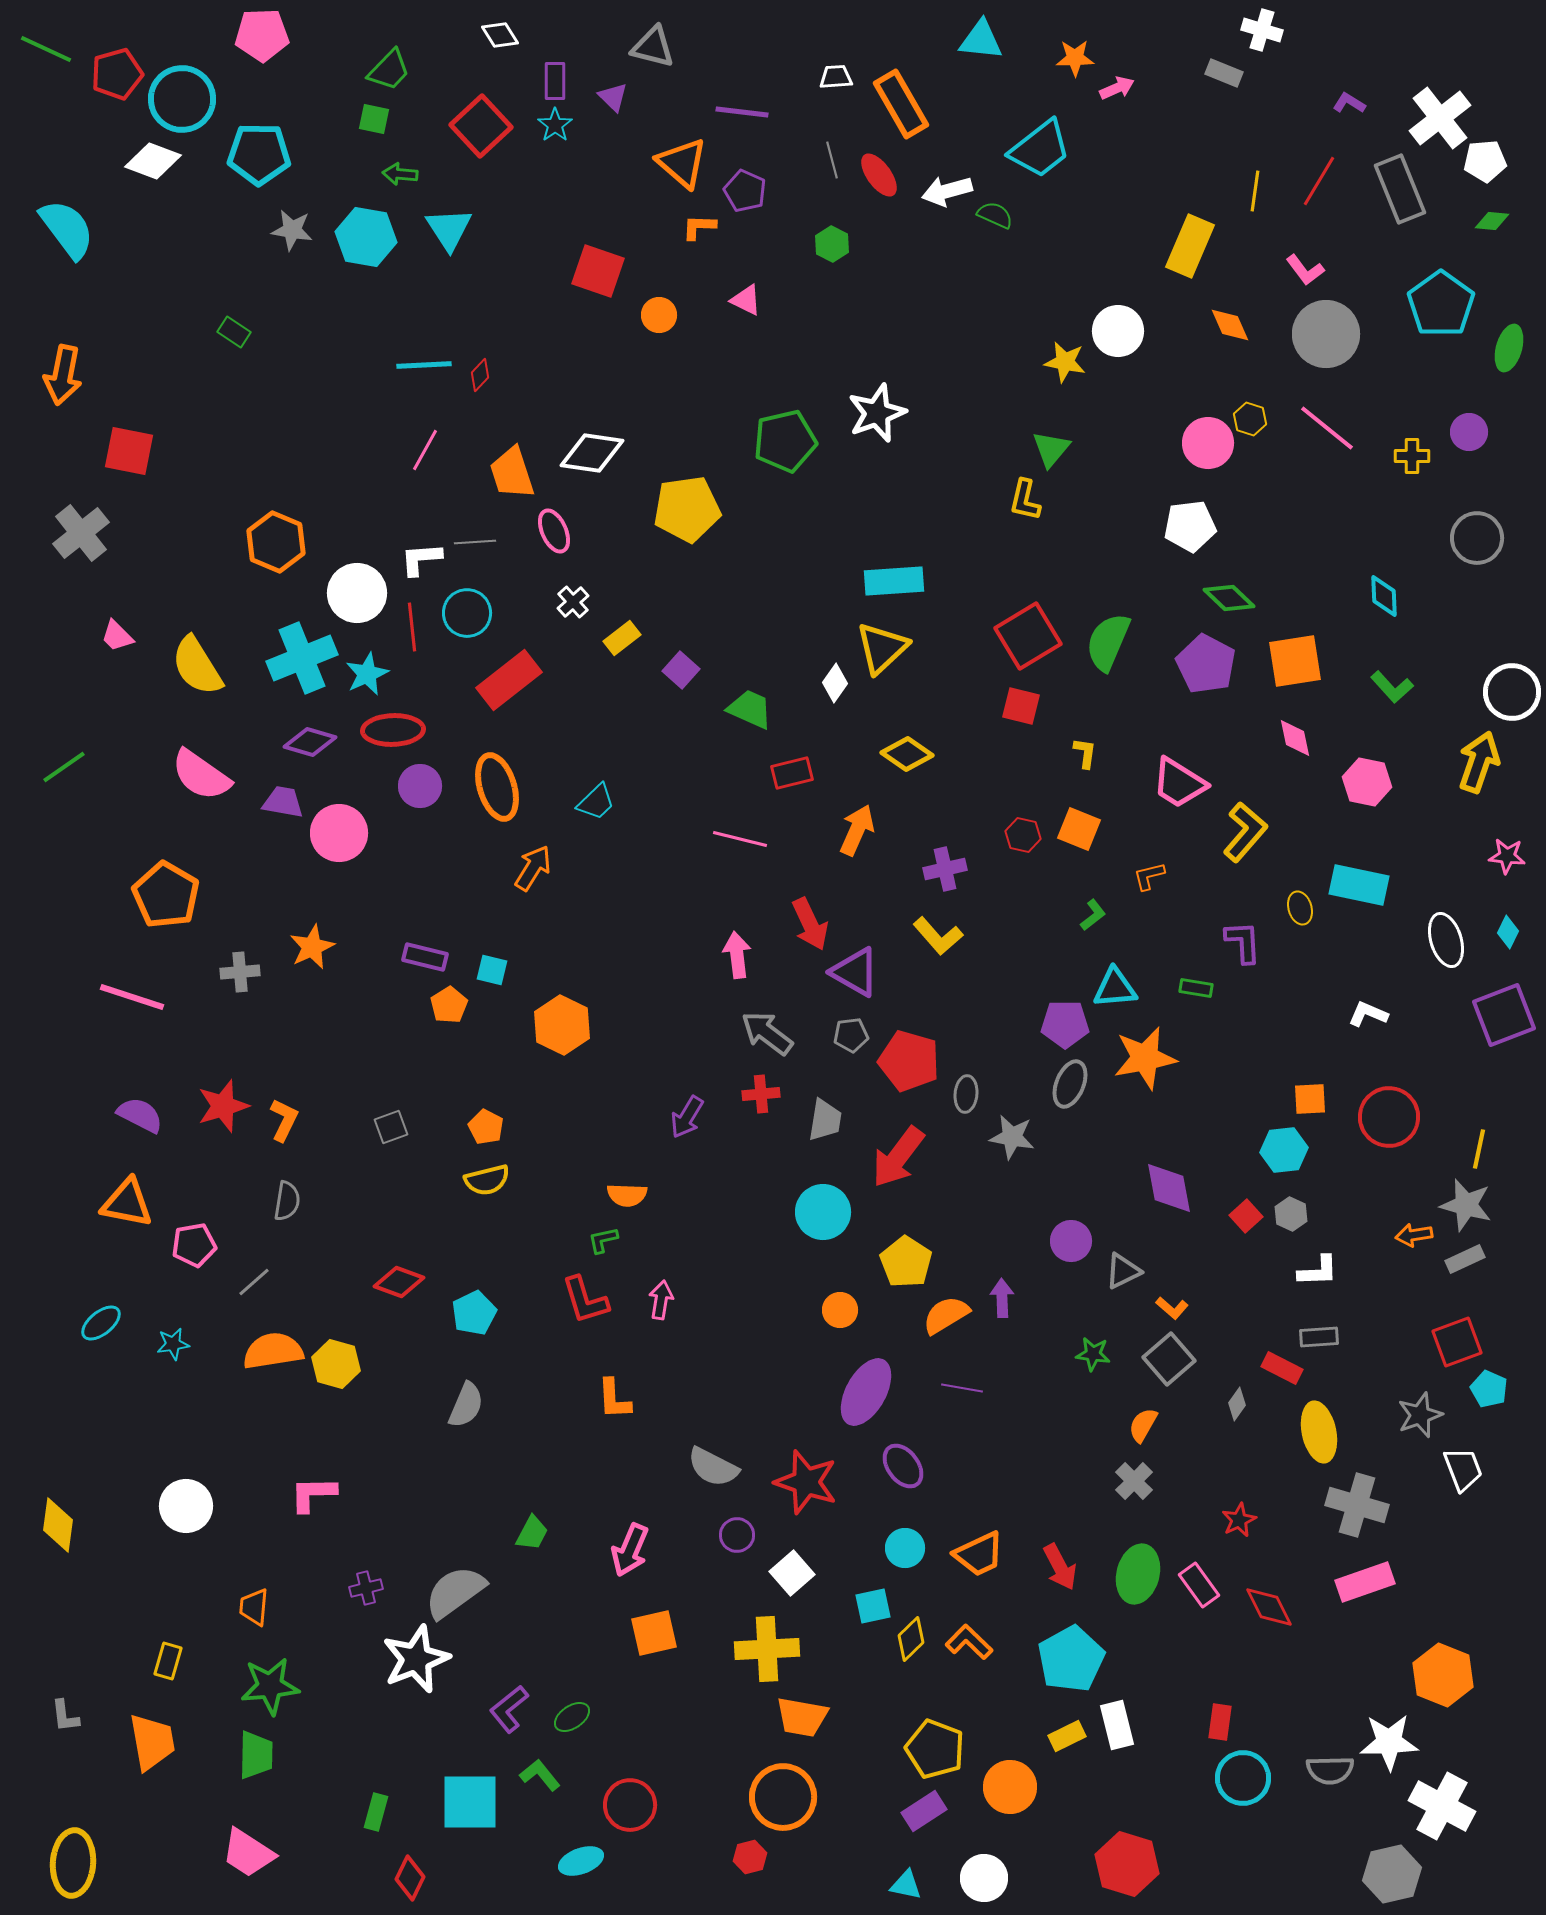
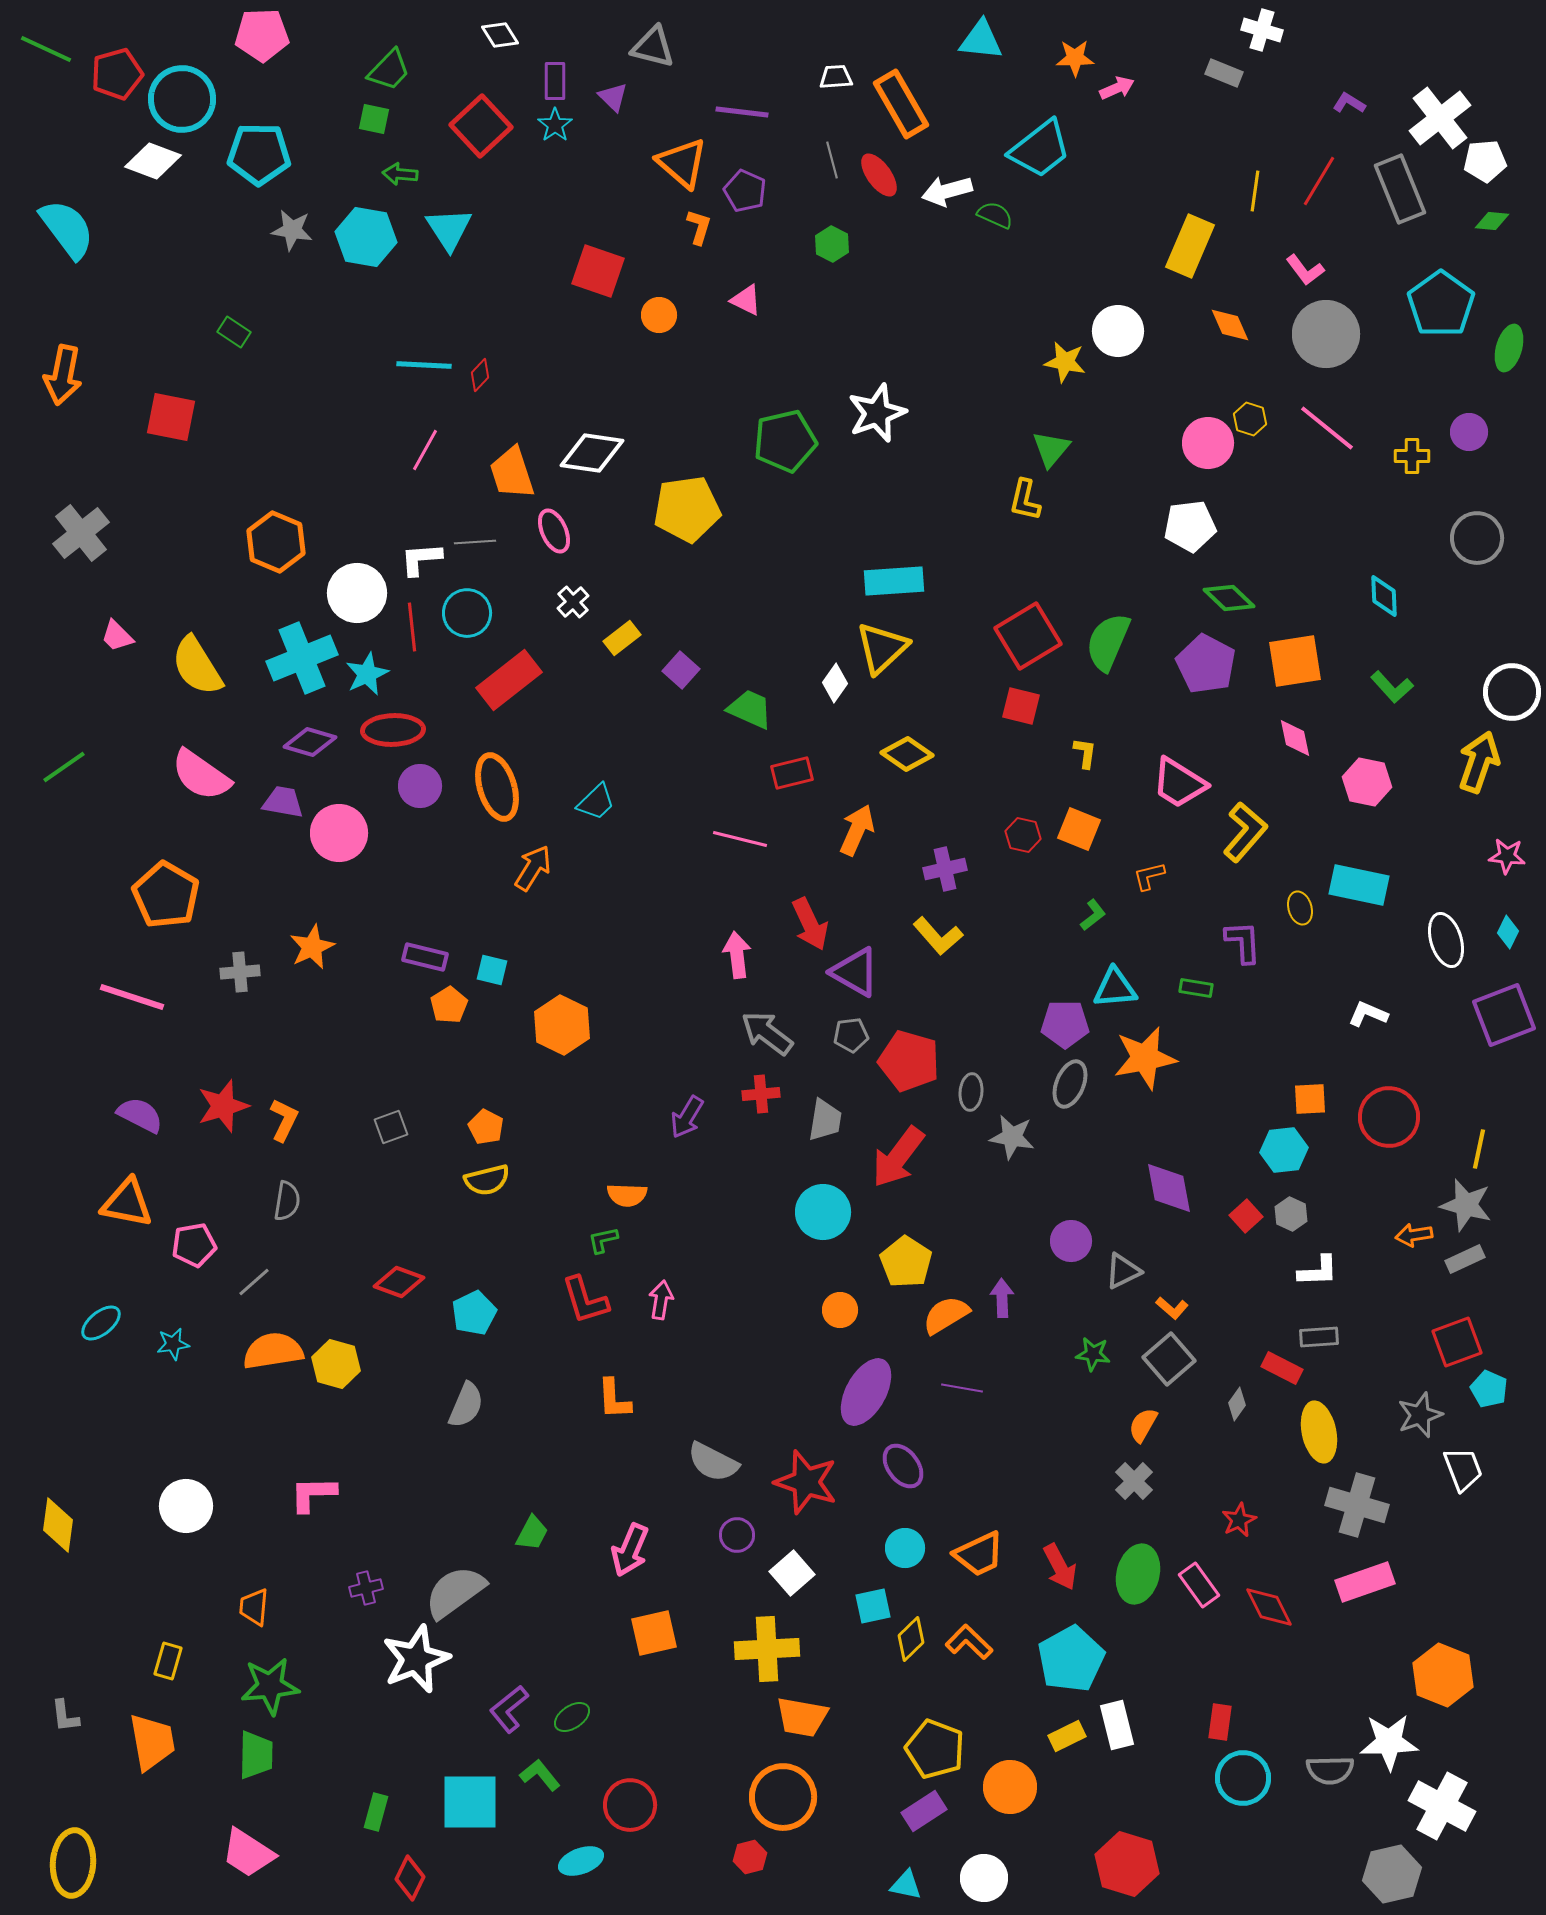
orange L-shape at (699, 227): rotated 105 degrees clockwise
cyan line at (424, 365): rotated 6 degrees clockwise
red square at (129, 451): moved 42 px right, 34 px up
gray ellipse at (966, 1094): moved 5 px right, 2 px up
gray semicircle at (713, 1467): moved 5 px up
